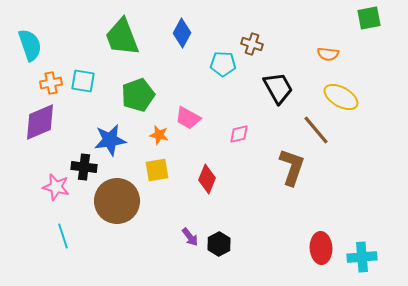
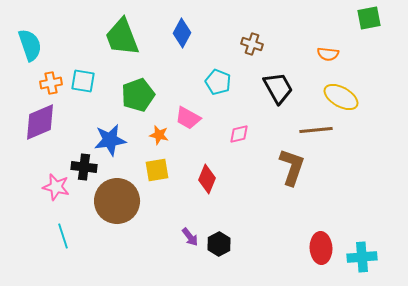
cyan pentagon: moved 5 px left, 18 px down; rotated 20 degrees clockwise
brown line: rotated 56 degrees counterclockwise
